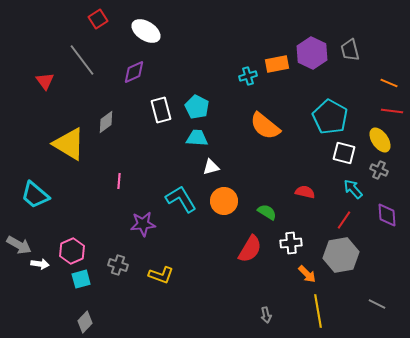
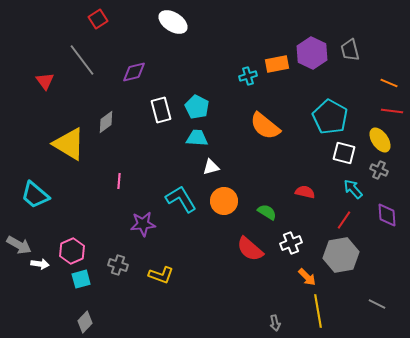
white ellipse at (146, 31): moved 27 px right, 9 px up
purple diamond at (134, 72): rotated 10 degrees clockwise
white cross at (291, 243): rotated 15 degrees counterclockwise
red semicircle at (250, 249): rotated 100 degrees clockwise
orange arrow at (307, 274): moved 3 px down
gray arrow at (266, 315): moved 9 px right, 8 px down
